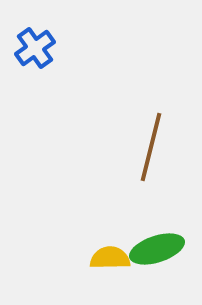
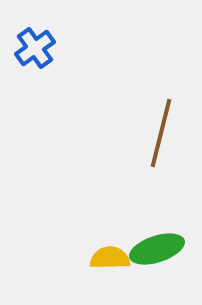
brown line: moved 10 px right, 14 px up
